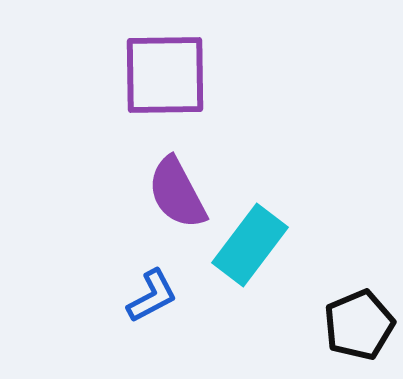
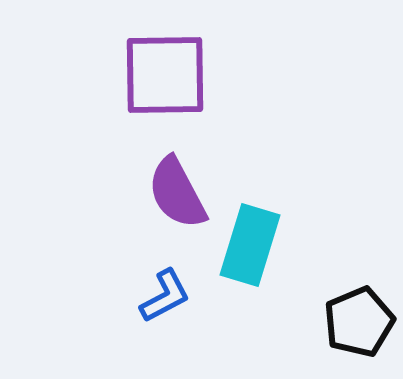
cyan rectangle: rotated 20 degrees counterclockwise
blue L-shape: moved 13 px right
black pentagon: moved 3 px up
